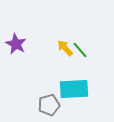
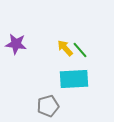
purple star: rotated 20 degrees counterclockwise
cyan rectangle: moved 10 px up
gray pentagon: moved 1 px left, 1 px down
